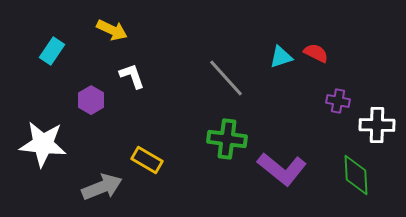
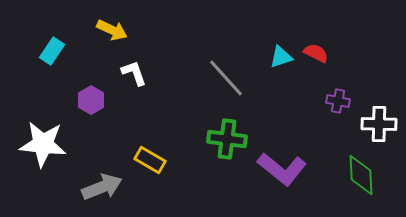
white L-shape: moved 2 px right, 3 px up
white cross: moved 2 px right, 1 px up
yellow rectangle: moved 3 px right
green diamond: moved 5 px right
